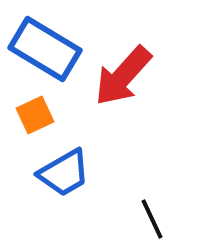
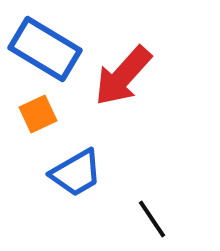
orange square: moved 3 px right, 1 px up
blue trapezoid: moved 12 px right
black line: rotated 9 degrees counterclockwise
